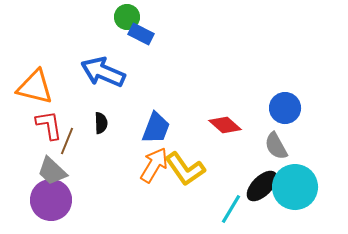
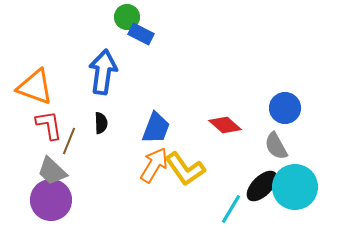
blue arrow: rotated 75 degrees clockwise
orange triangle: rotated 6 degrees clockwise
brown line: moved 2 px right
